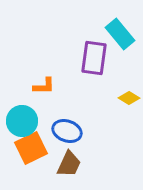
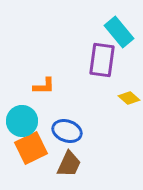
cyan rectangle: moved 1 px left, 2 px up
purple rectangle: moved 8 px right, 2 px down
yellow diamond: rotated 10 degrees clockwise
